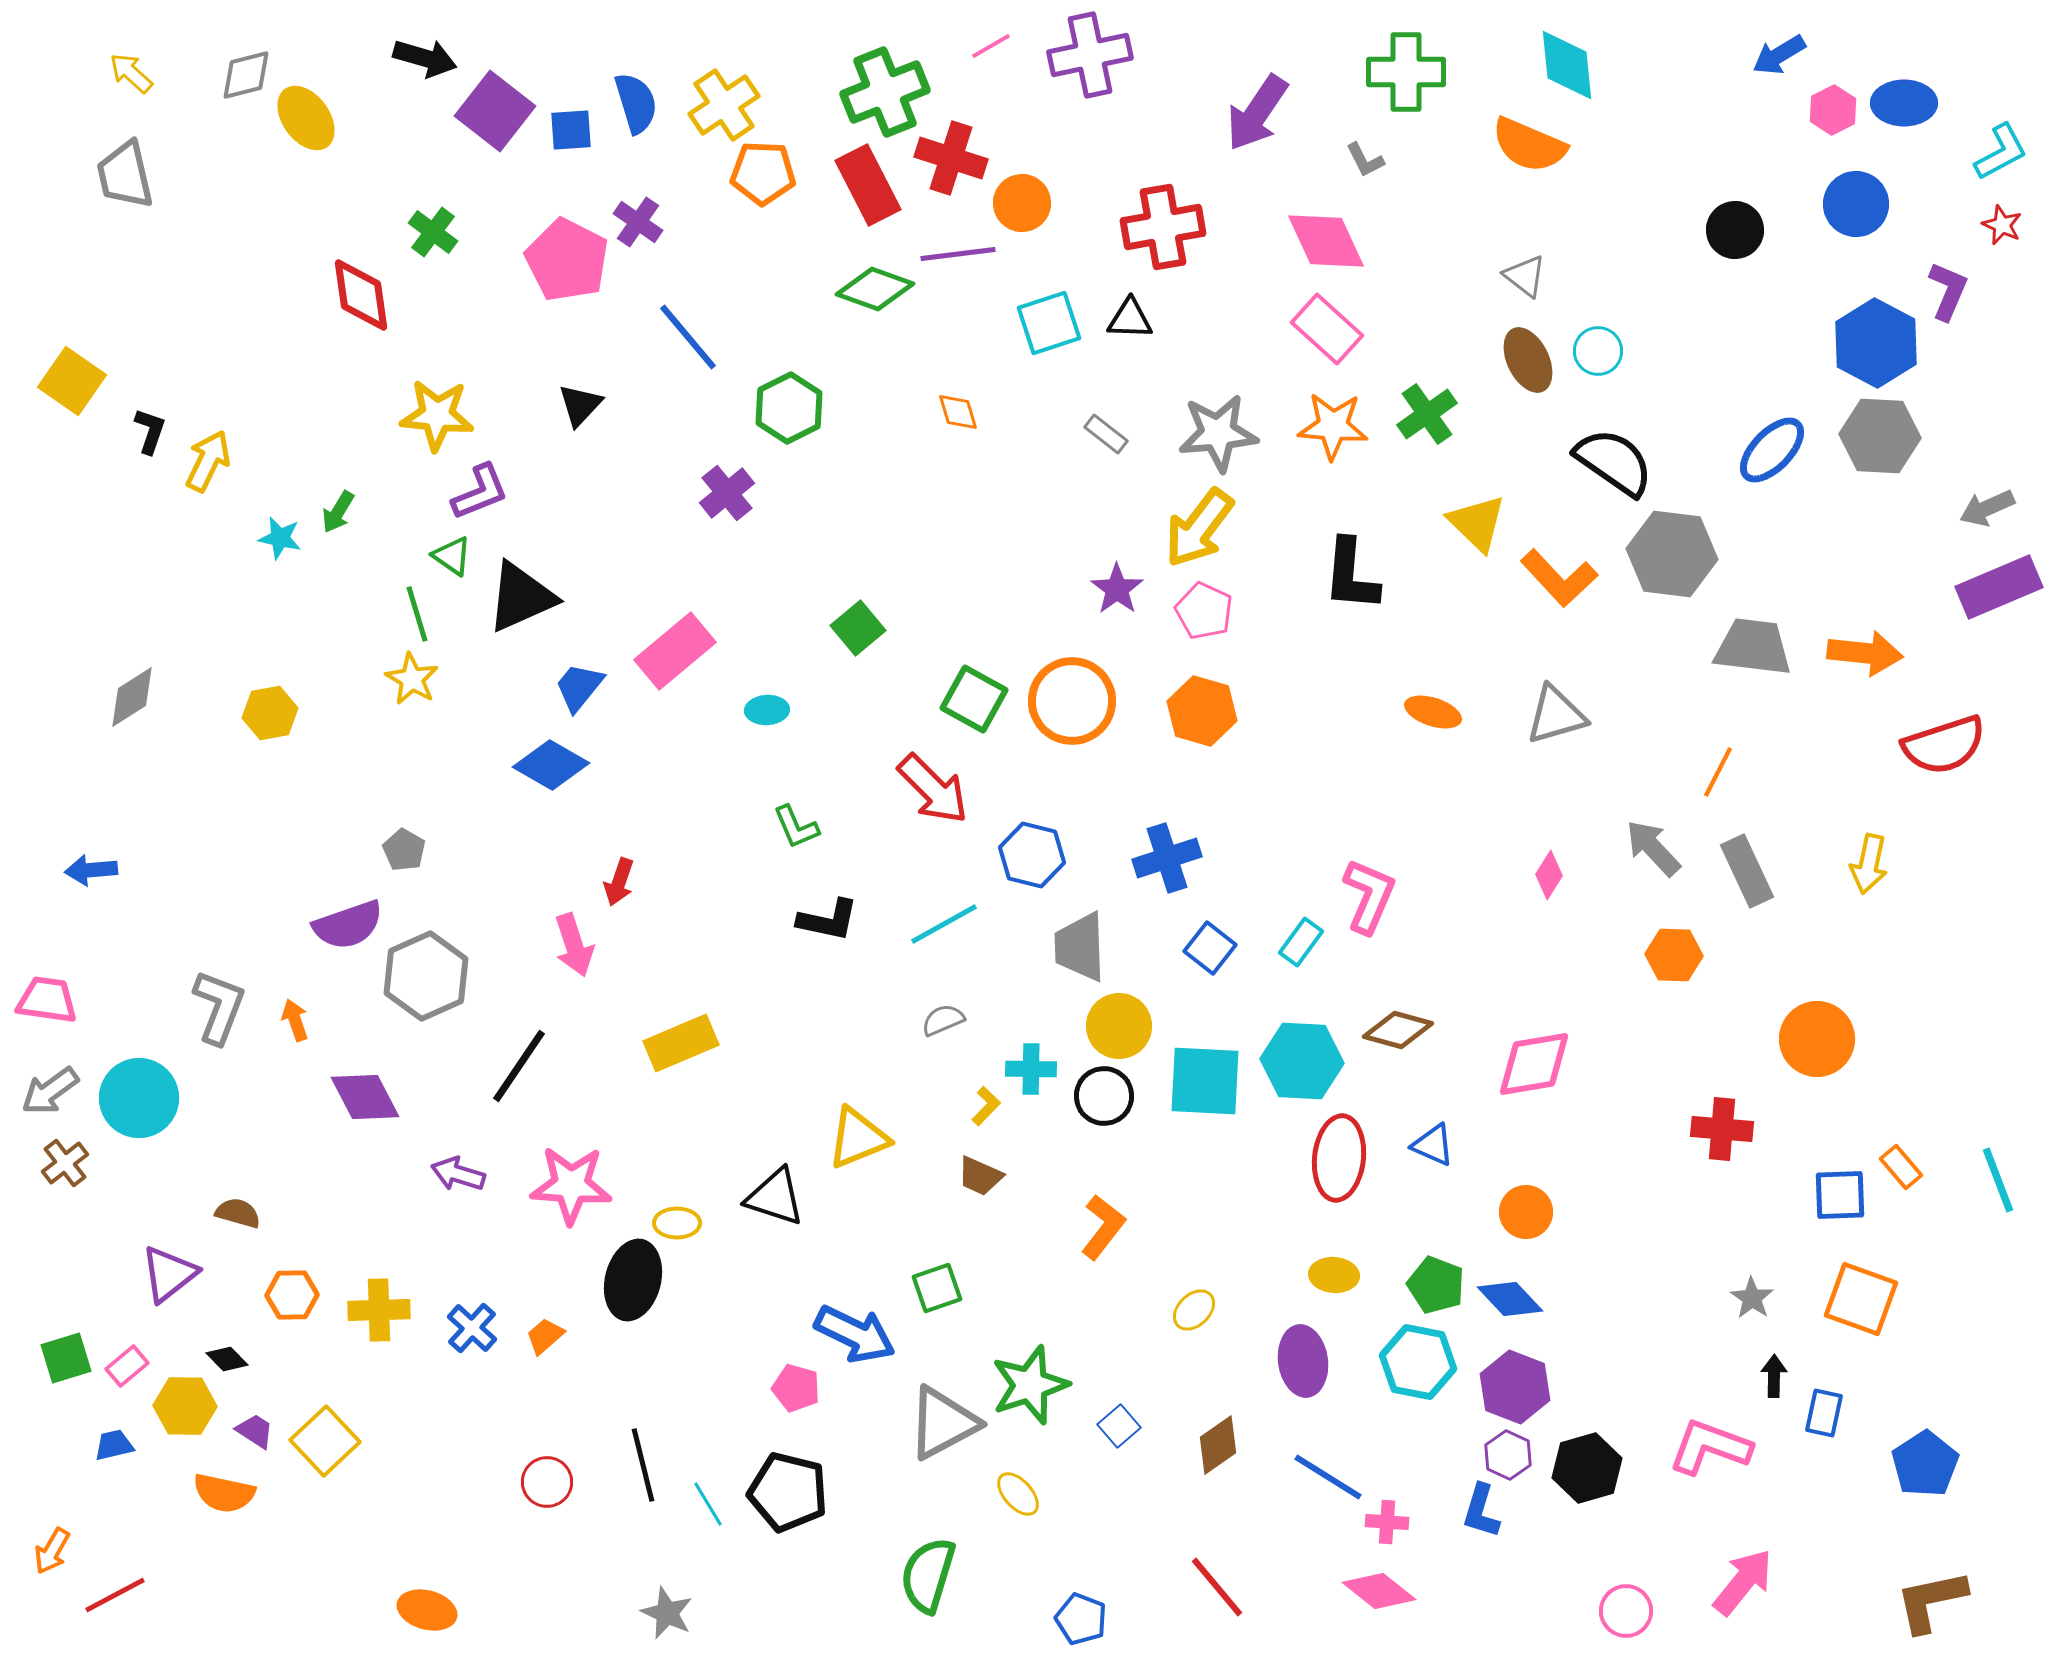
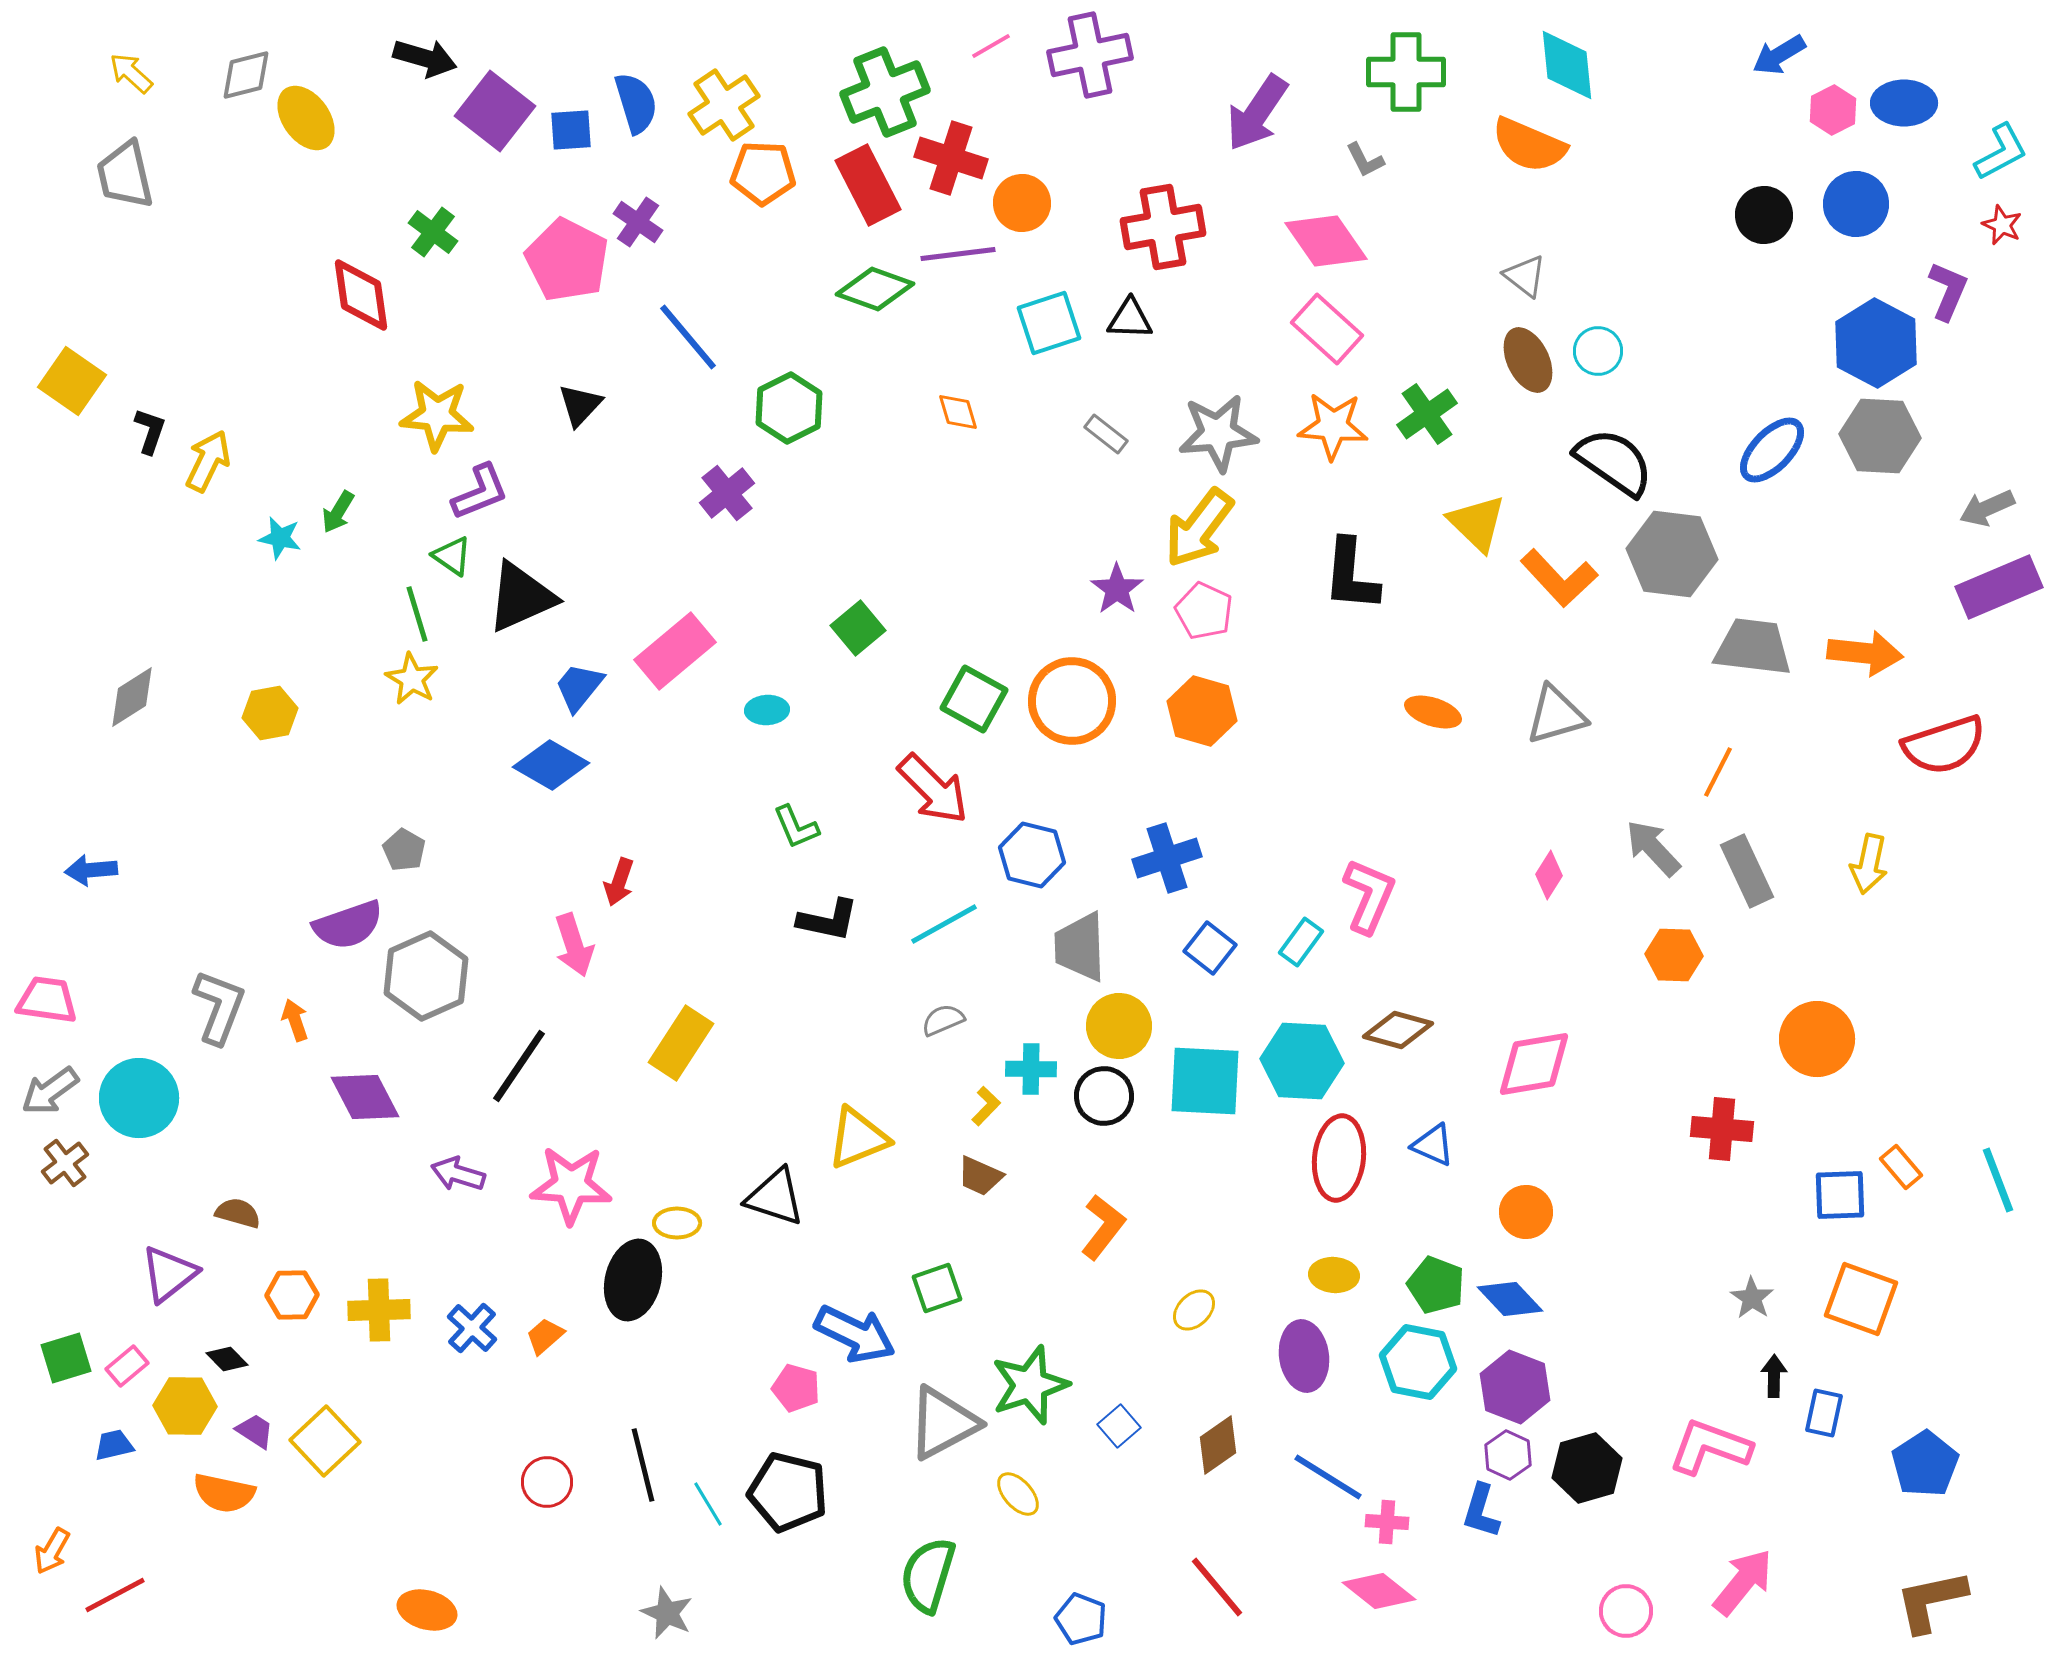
black circle at (1735, 230): moved 29 px right, 15 px up
pink diamond at (1326, 241): rotated 10 degrees counterclockwise
yellow rectangle at (681, 1043): rotated 34 degrees counterclockwise
purple ellipse at (1303, 1361): moved 1 px right, 5 px up
